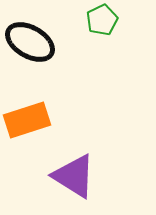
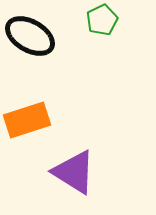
black ellipse: moved 6 px up
purple triangle: moved 4 px up
